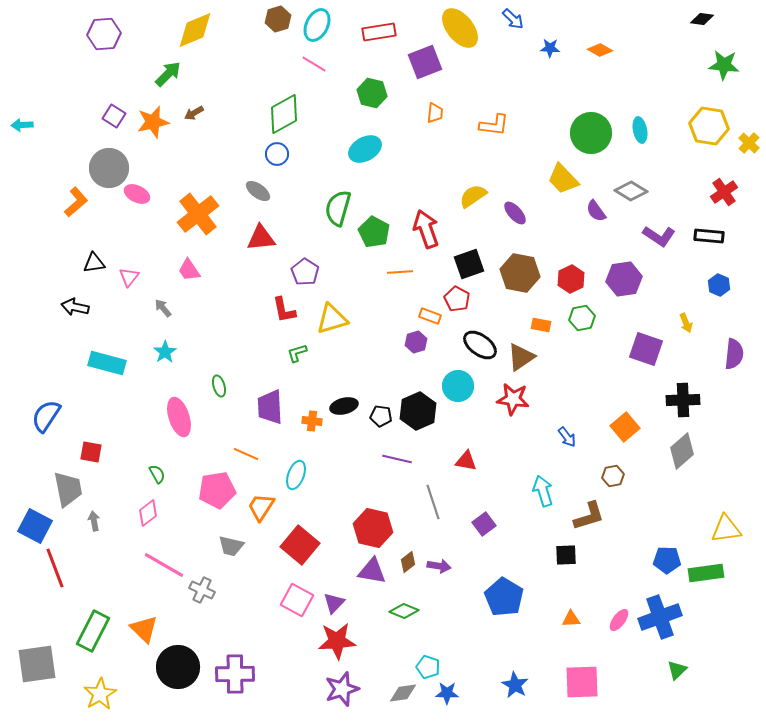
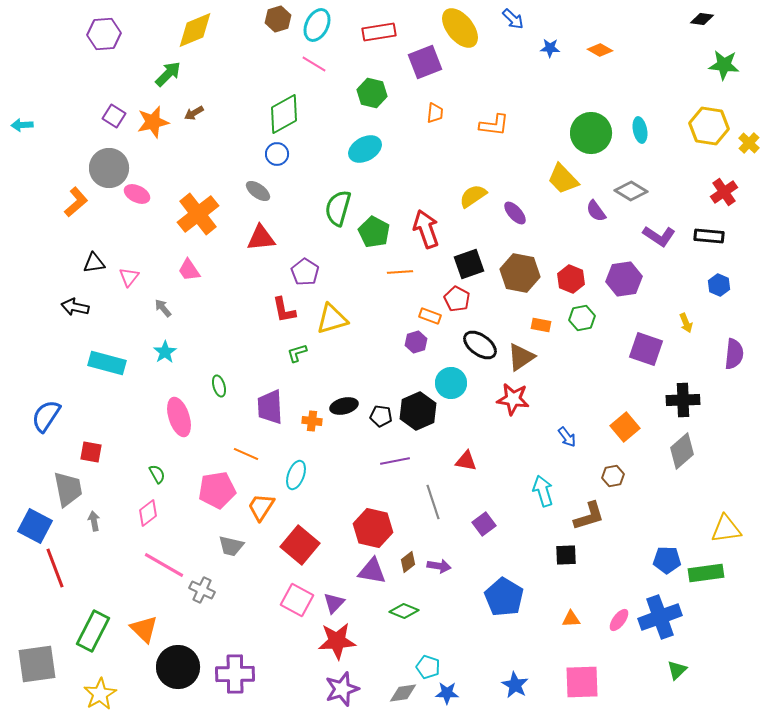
red hexagon at (571, 279): rotated 12 degrees counterclockwise
cyan circle at (458, 386): moved 7 px left, 3 px up
purple line at (397, 459): moved 2 px left, 2 px down; rotated 24 degrees counterclockwise
